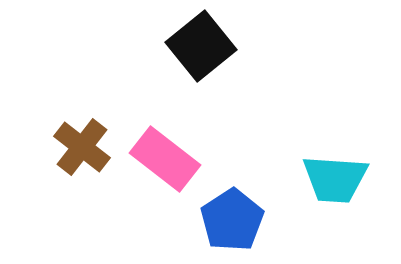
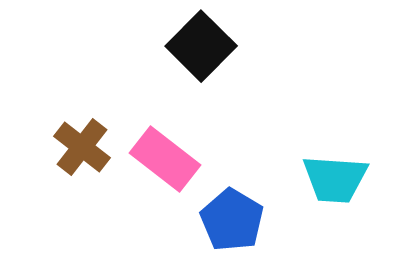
black square: rotated 6 degrees counterclockwise
blue pentagon: rotated 8 degrees counterclockwise
